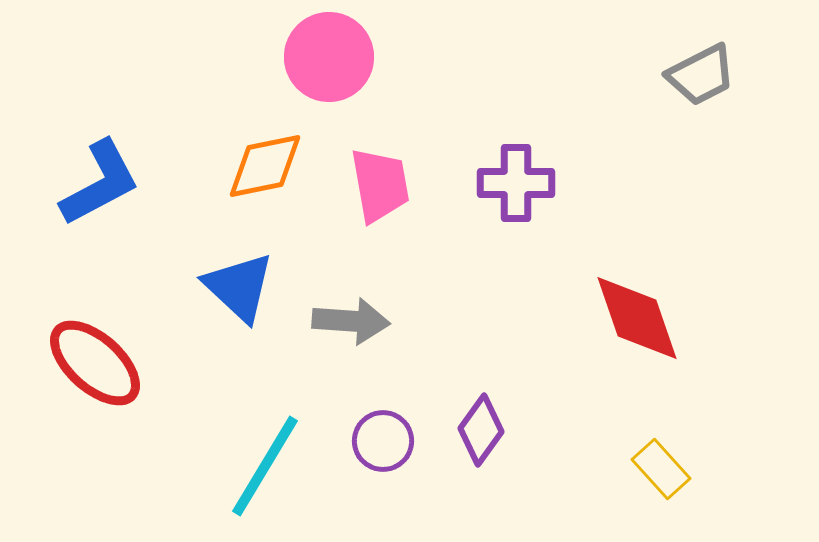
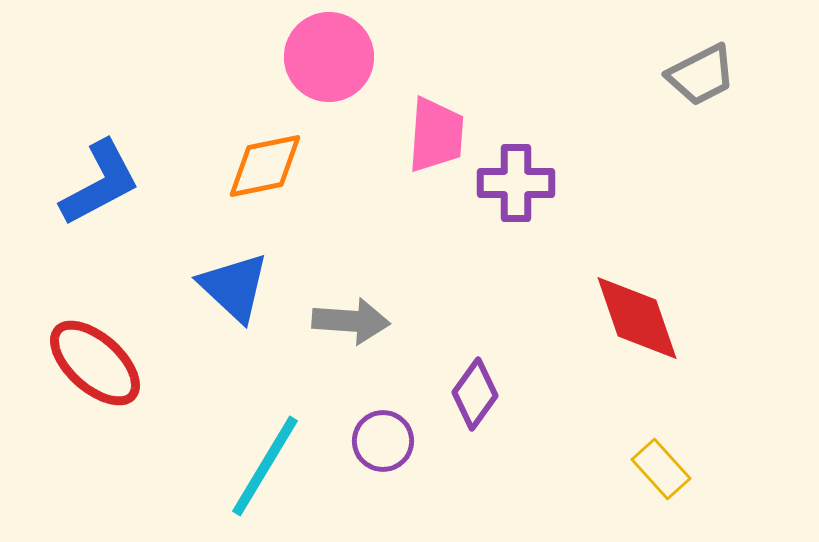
pink trapezoid: moved 56 px right, 50 px up; rotated 14 degrees clockwise
blue triangle: moved 5 px left
purple diamond: moved 6 px left, 36 px up
